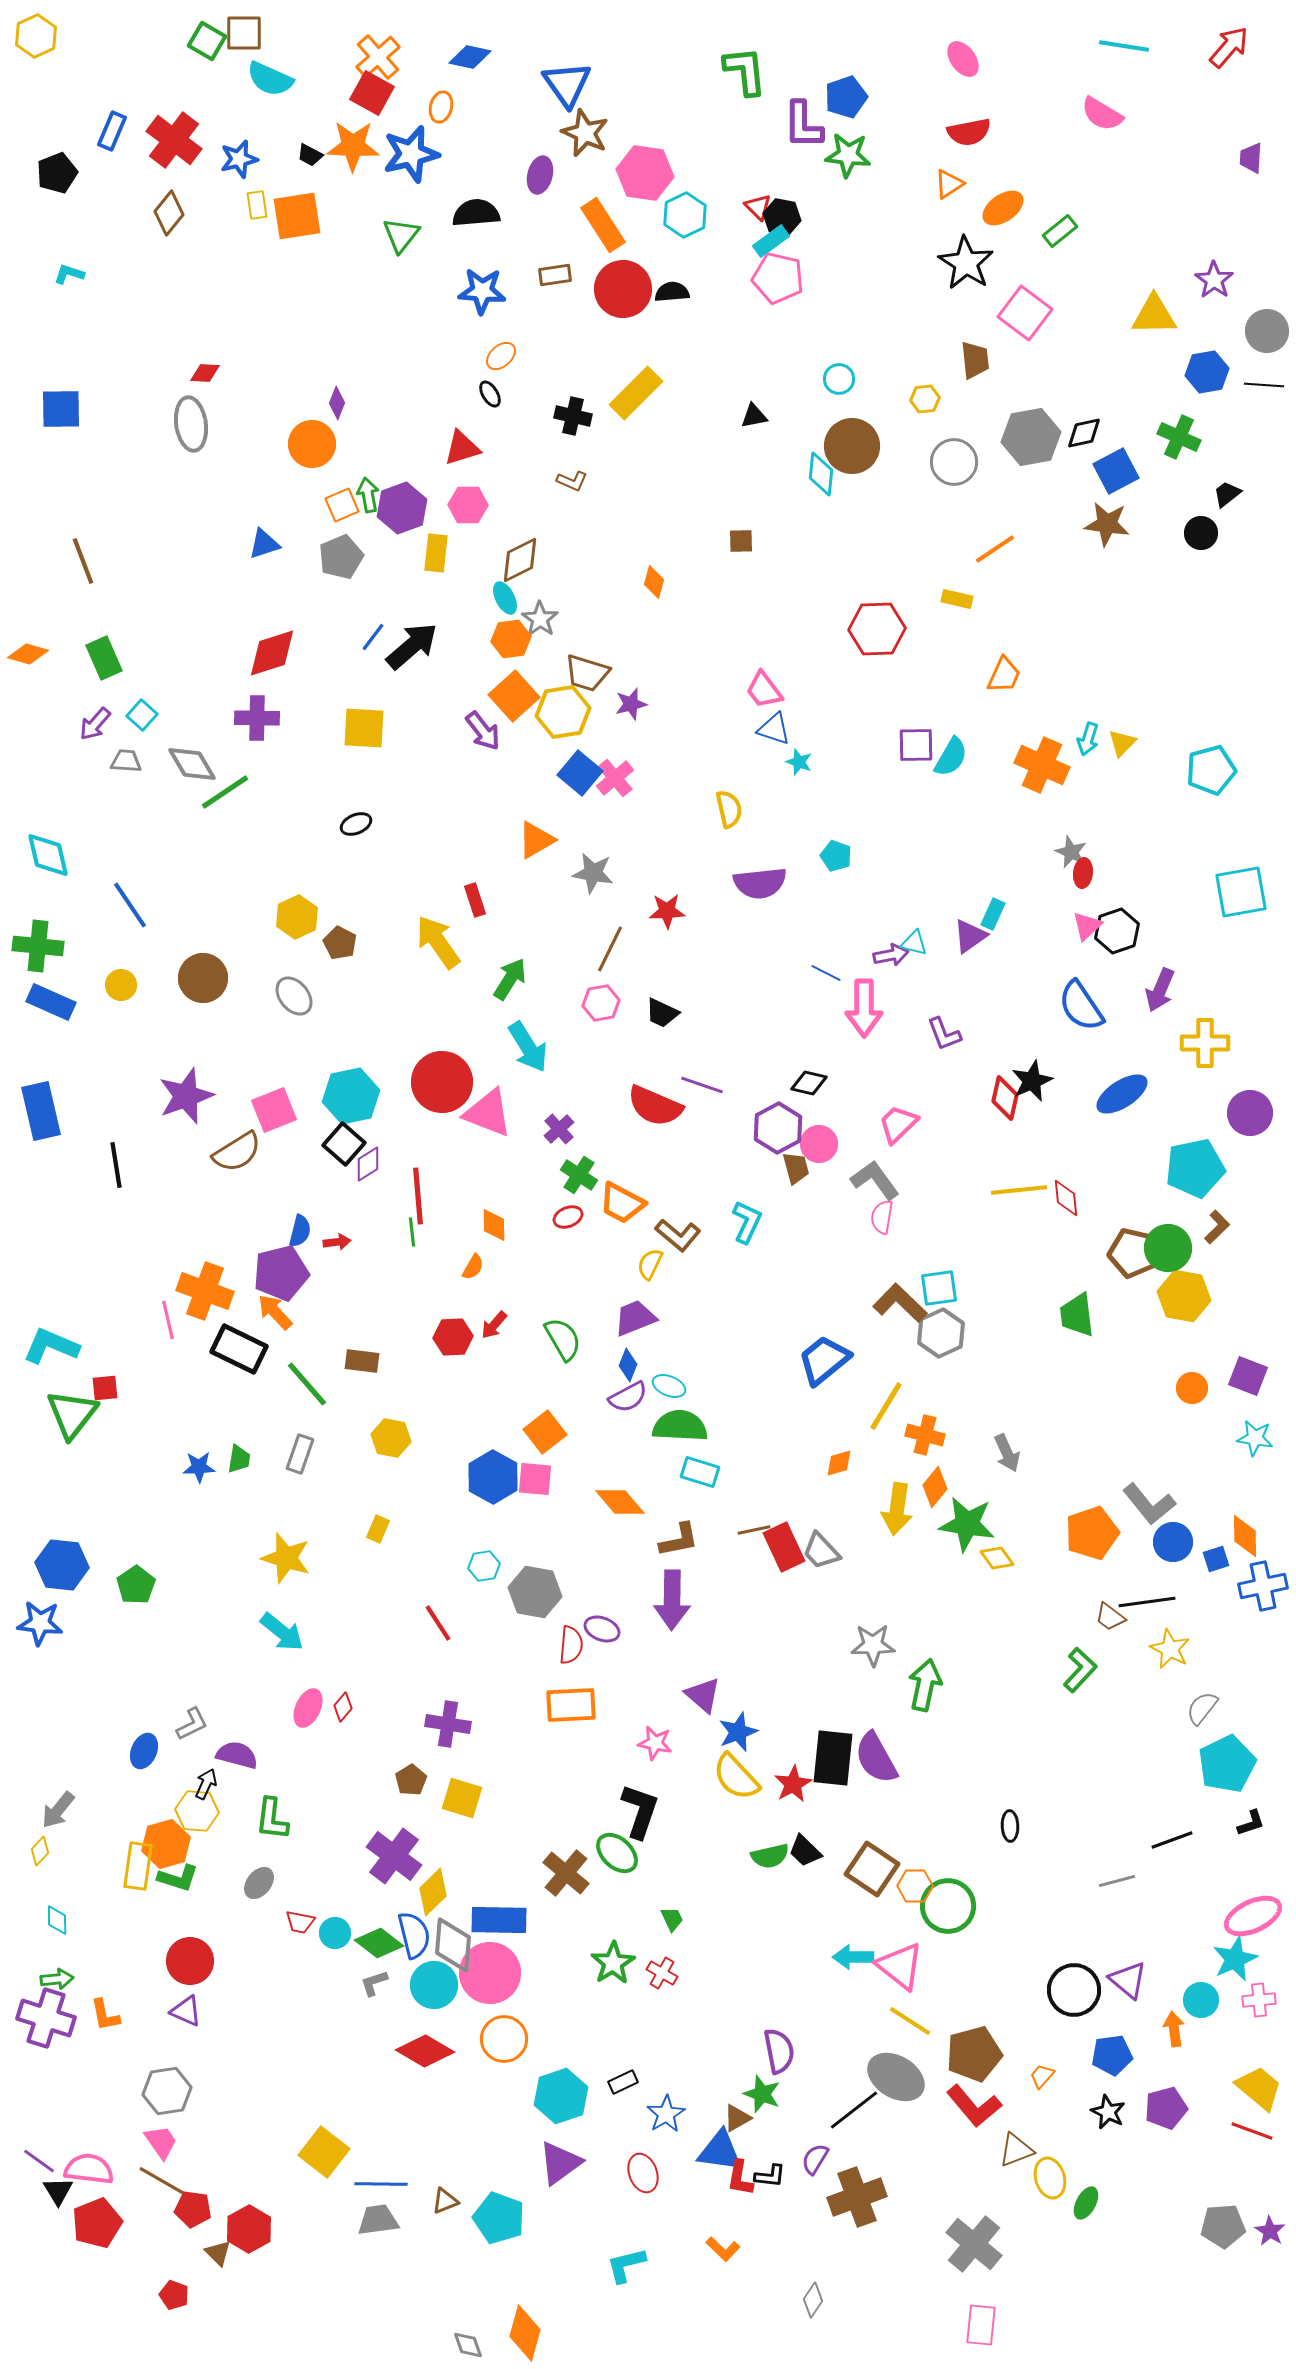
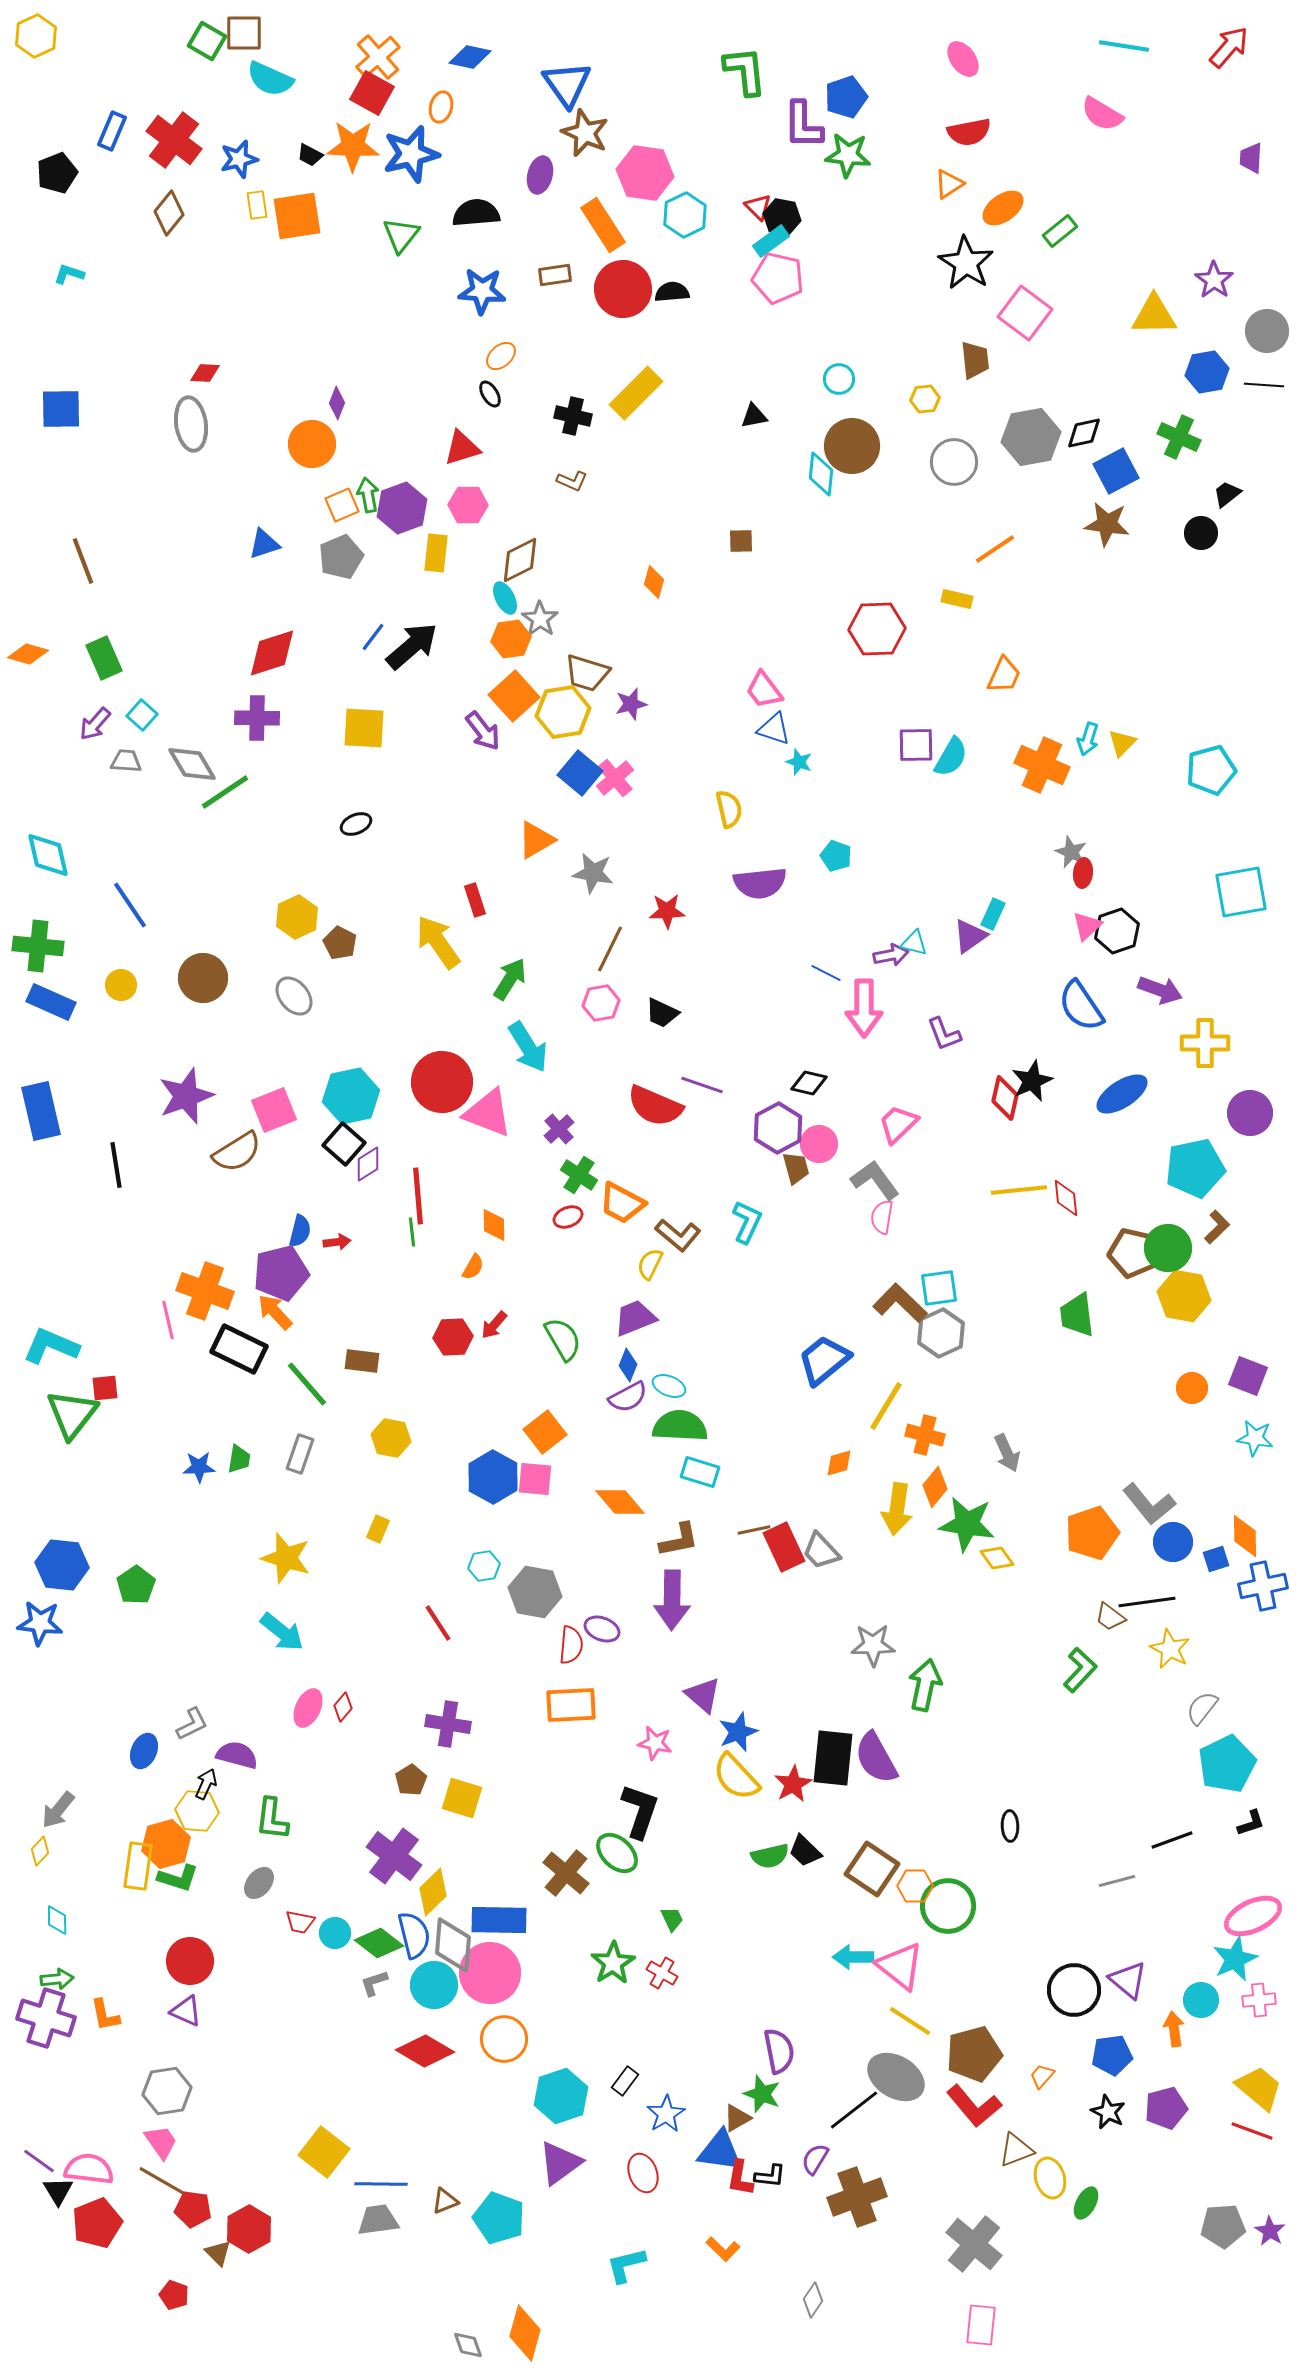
purple arrow at (1160, 990): rotated 93 degrees counterclockwise
black rectangle at (623, 2082): moved 2 px right, 1 px up; rotated 28 degrees counterclockwise
